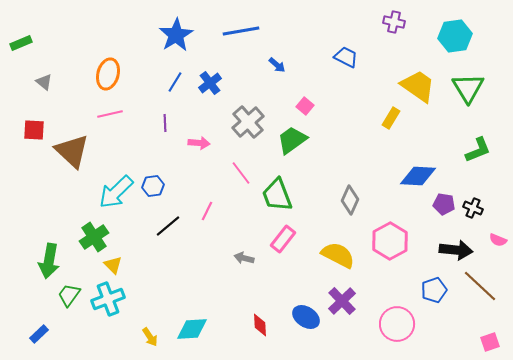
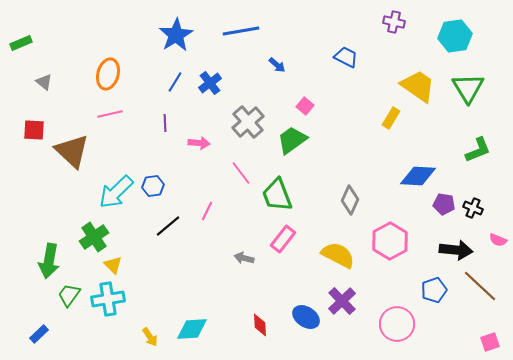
cyan cross at (108, 299): rotated 12 degrees clockwise
